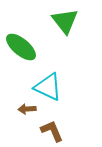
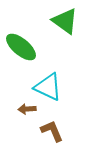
green triangle: rotated 16 degrees counterclockwise
